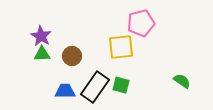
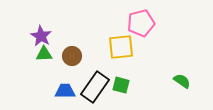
green triangle: moved 2 px right
